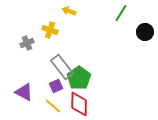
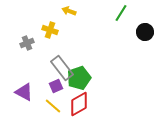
gray rectangle: moved 1 px down
green pentagon: rotated 15 degrees clockwise
red diamond: rotated 60 degrees clockwise
